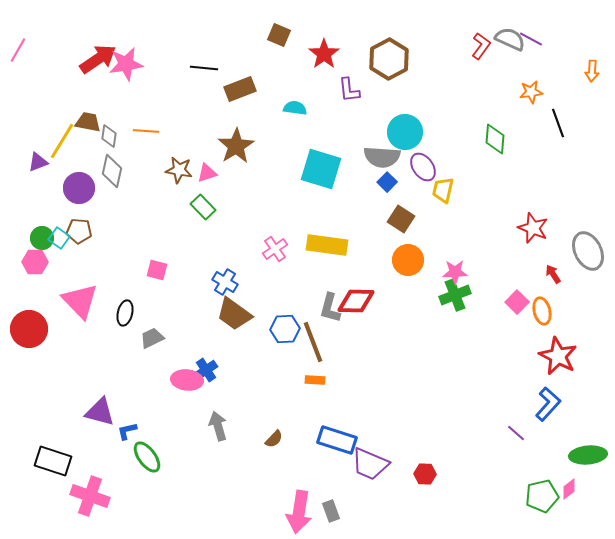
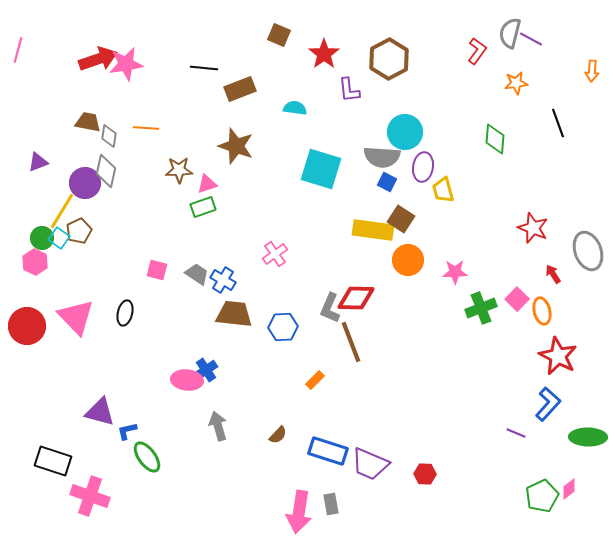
gray semicircle at (510, 39): moved 6 px up; rotated 100 degrees counterclockwise
red L-shape at (481, 46): moved 4 px left, 5 px down
pink line at (18, 50): rotated 15 degrees counterclockwise
red arrow at (98, 59): rotated 15 degrees clockwise
orange star at (531, 92): moved 15 px left, 9 px up
orange line at (146, 131): moved 3 px up
yellow line at (62, 141): moved 70 px down
brown star at (236, 146): rotated 21 degrees counterclockwise
purple ellipse at (423, 167): rotated 44 degrees clockwise
brown star at (179, 170): rotated 12 degrees counterclockwise
gray diamond at (112, 171): moved 6 px left
pink triangle at (207, 173): moved 11 px down
blue square at (387, 182): rotated 18 degrees counterclockwise
purple circle at (79, 188): moved 6 px right, 5 px up
yellow trapezoid at (443, 190): rotated 28 degrees counterclockwise
green rectangle at (203, 207): rotated 65 degrees counterclockwise
brown pentagon at (79, 231): rotated 30 degrees counterclockwise
yellow rectangle at (327, 245): moved 46 px right, 15 px up
pink cross at (275, 249): moved 5 px down
gray ellipse at (588, 251): rotated 6 degrees clockwise
pink hexagon at (35, 262): rotated 25 degrees clockwise
blue cross at (225, 282): moved 2 px left, 2 px up
green cross at (455, 295): moved 26 px right, 13 px down
pink triangle at (80, 301): moved 4 px left, 16 px down
red diamond at (356, 301): moved 3 px up
pink square at (517, 302): moved 3 px up
gray L-shape at (330, 308): rotated 8 degrees clockwise
brown trapezoid at (234, 314): rotated 150 degrees clockwise
red circle at (29, 329): moved 2 px left, 3 px up
blue hexagon at (285, 329): moved 2 px left, 2 px up
gray trapezoid at (152, 338): moved 45 px right, 64 px up; rotated 60 degrees clockwise
brown line at (313, 342): moved 38 px right
orange rectangle at (315, 380): rotated 48 degrees counterclockwise
purple line at (516, 433): rotated 18 degrees counterclockwise
brown semicircle at (274, 439): moved 4 px right, 4 px up
blue rectangle at (337, 440): moved 9 px left, 11 px down
green ellipse at (588, 455): moved 18 px up; rotated 6 degrees clockwise
green pentagon at (542, 496): rotated 12 degrees counterclockwise
gray rectangle at (331, 511): moved 7 px up; rotated 10 degrees clockwise
